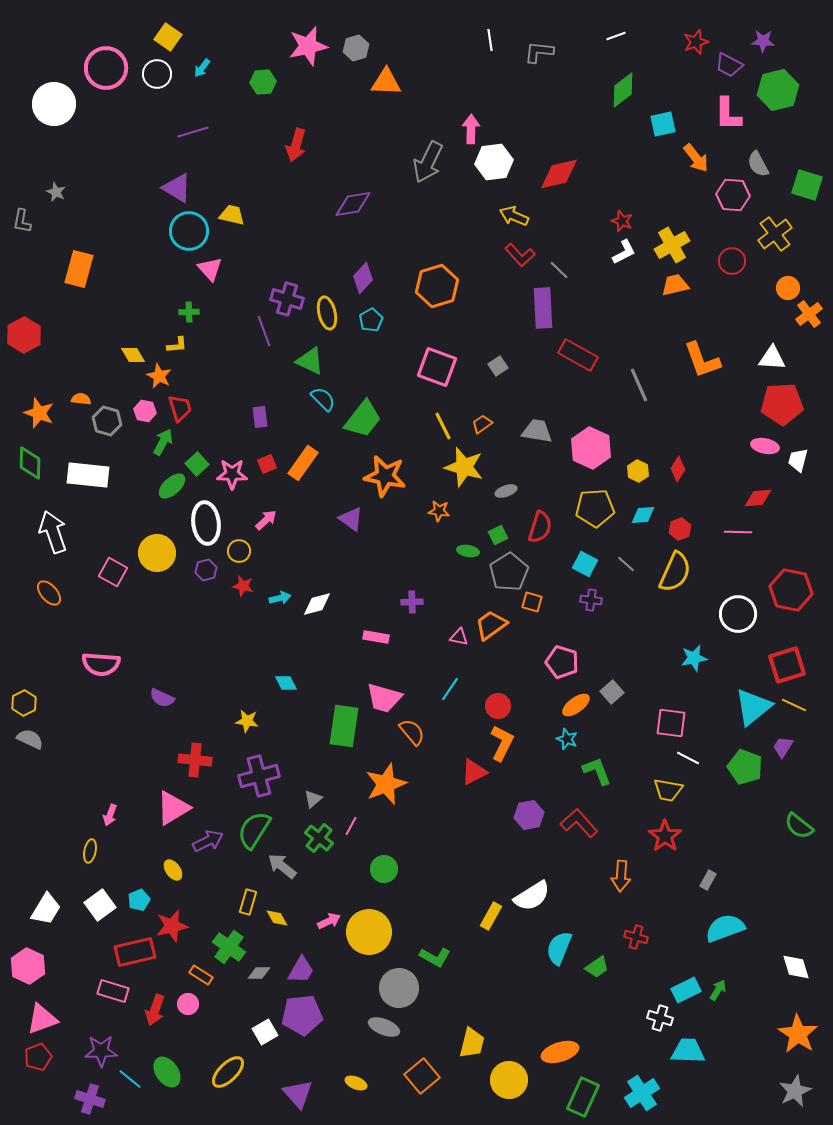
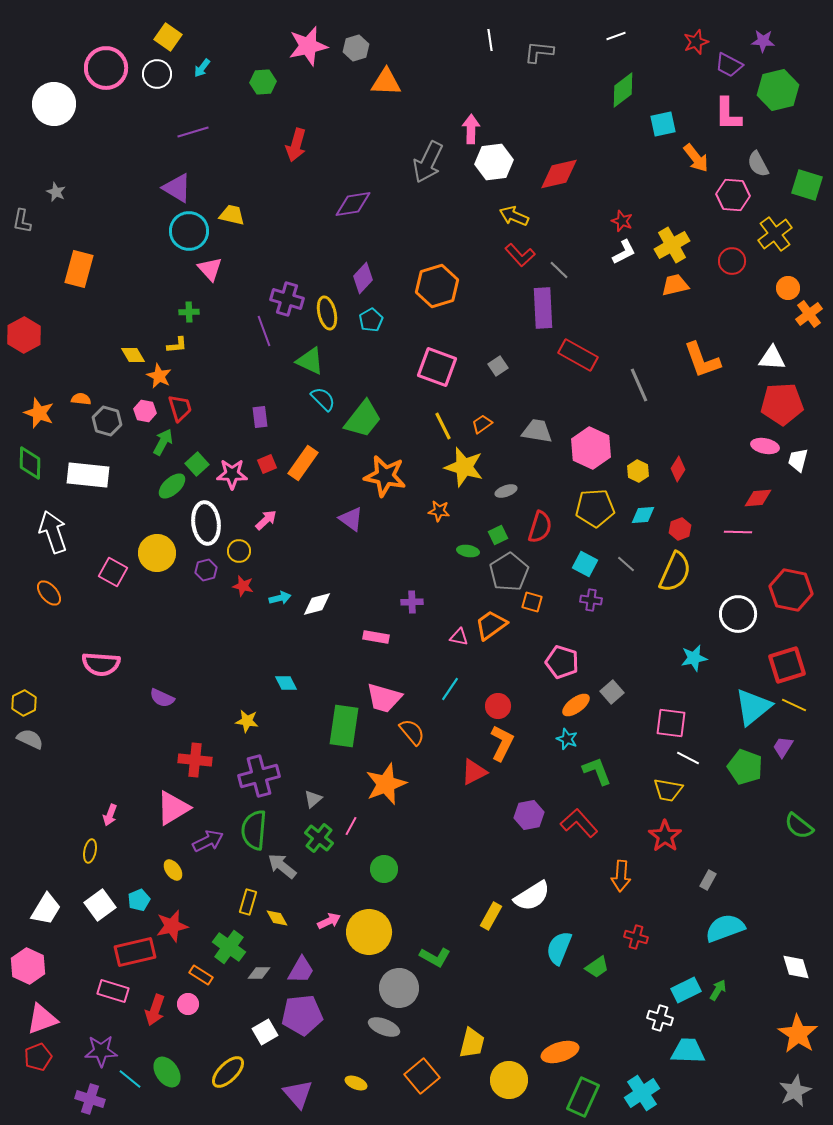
green semicircle at (254, 830): rotated 27 degrees counterclockwise
